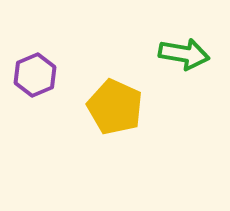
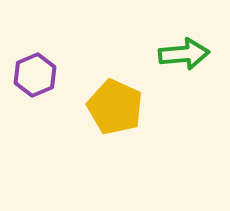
green arrow: rotated 15 degrees counterclockwise
